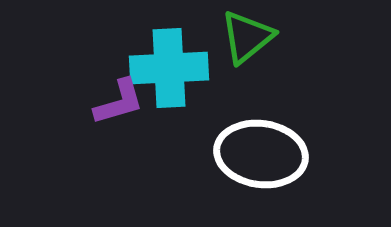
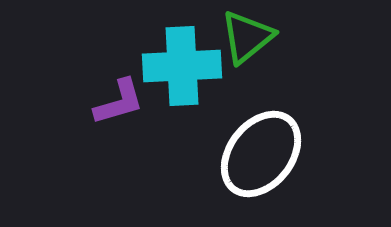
cyan cross: moved 13 px right, 2 px up
white ellipse: rotated 60 degrees counterclockwise
